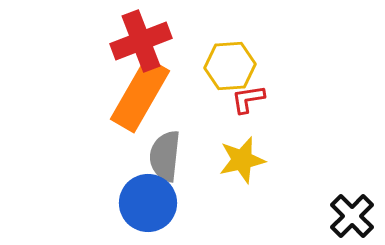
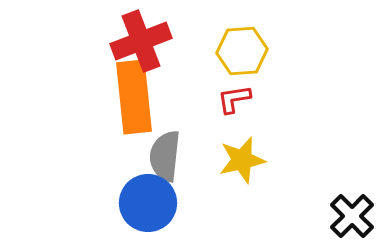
yellow hexagon: moved 12 px right, 15 px up
orange rectangle: moved 6 px left, 2 px down; rotated 36 degrees counterclockwise
red L-shape: moved 14 px left
